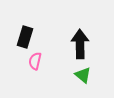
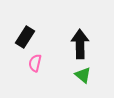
black rectangle: rotated 15 degrees clockwise
pink semicircle: moved 2 px down
